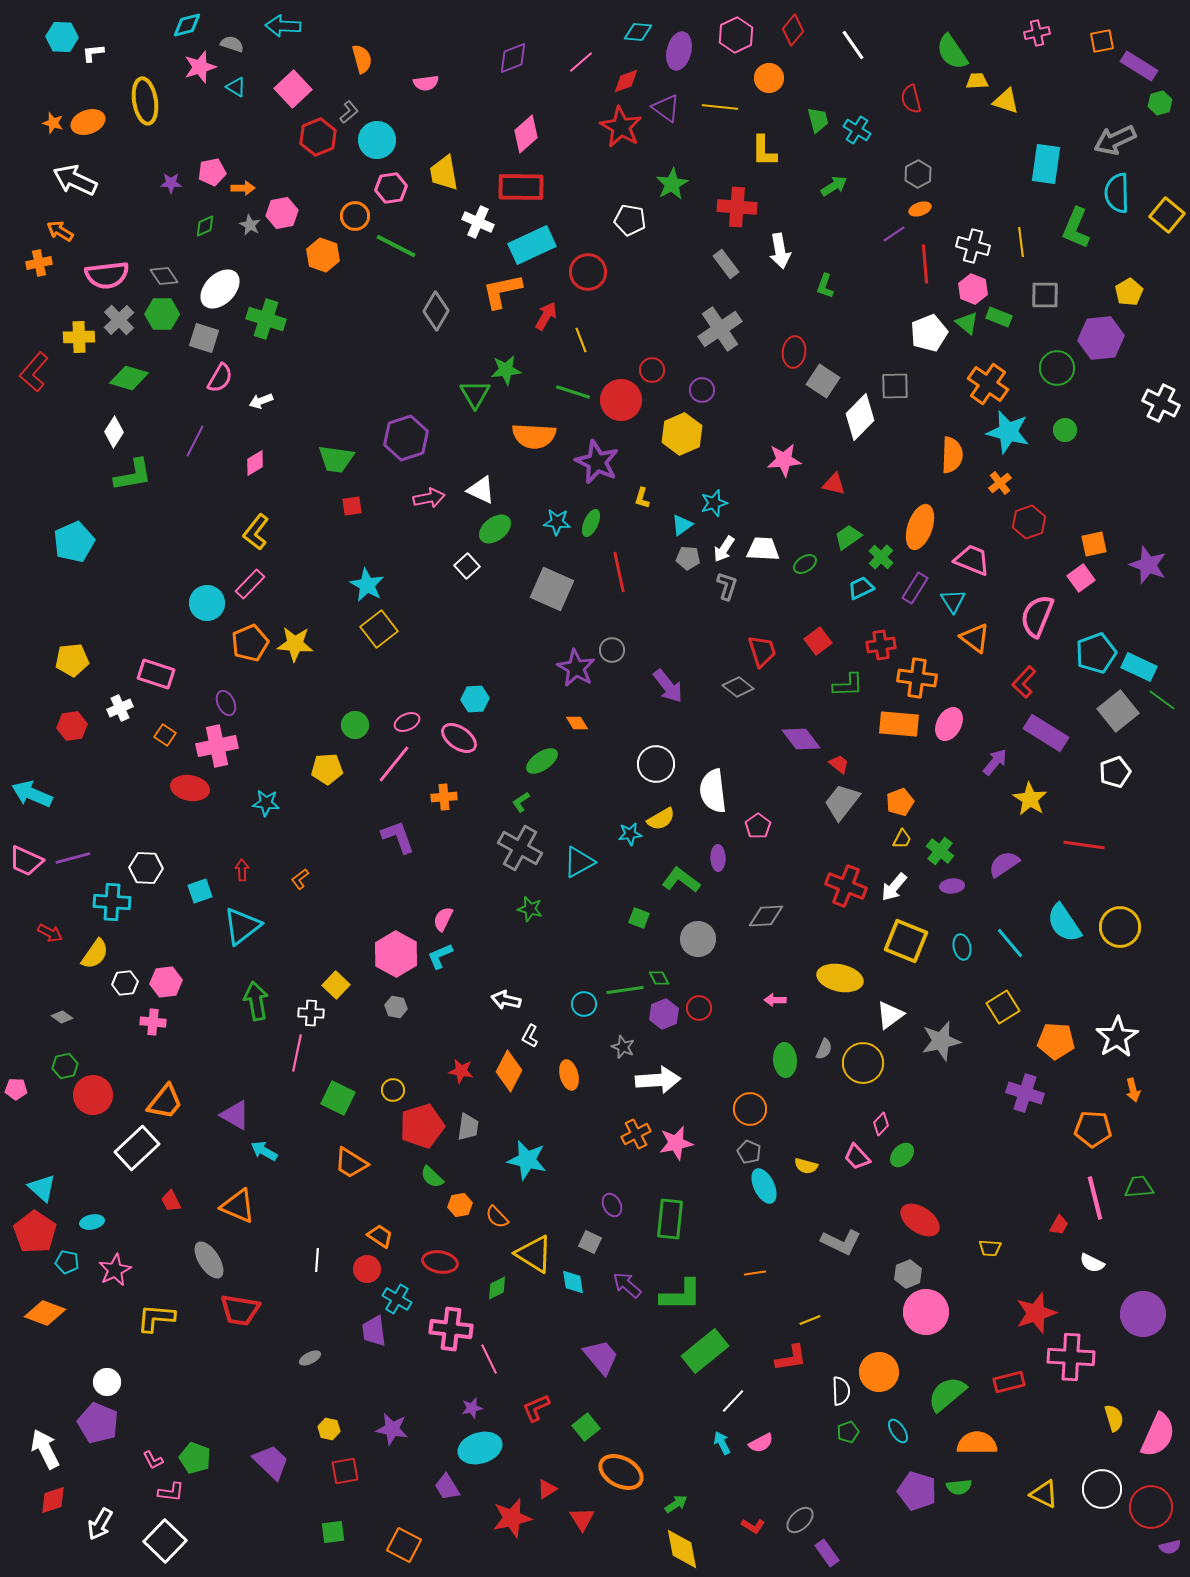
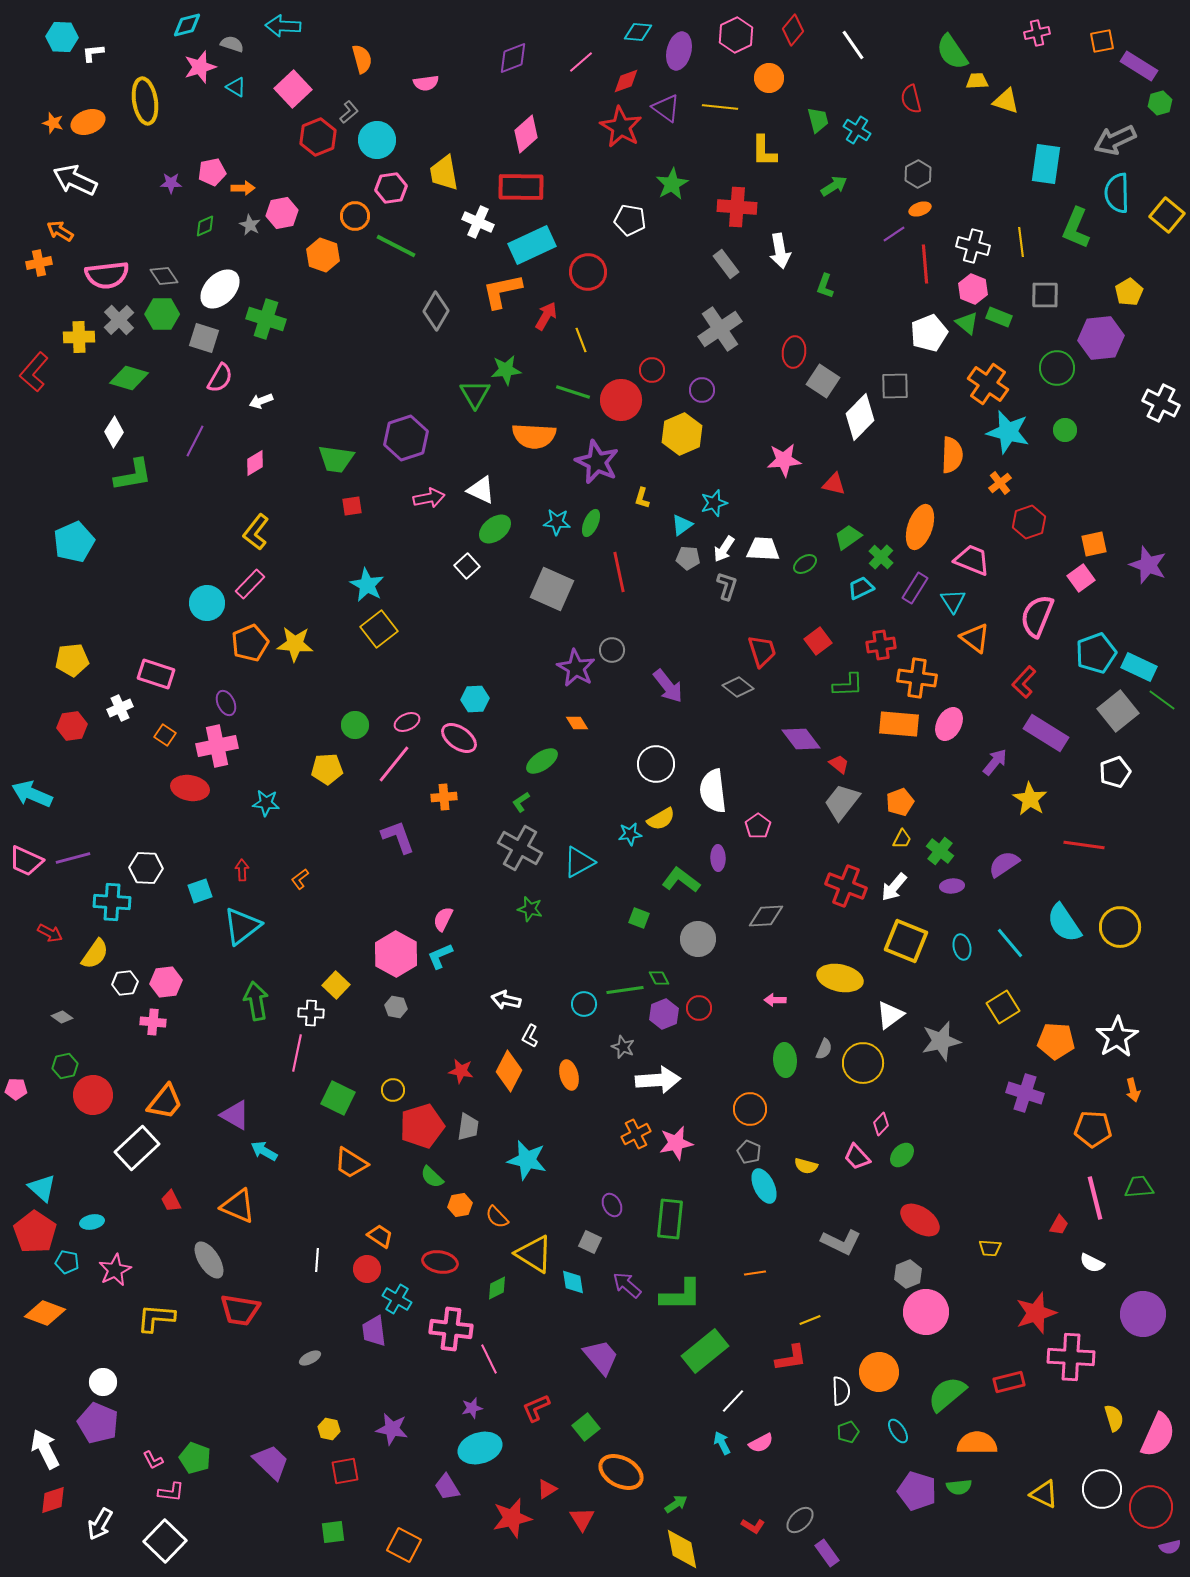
white circle at (107, 1382): moved 4 px left
